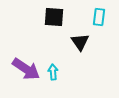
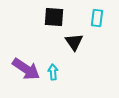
cyan rectangle: moved 2 px left, 1 px down
black triangle: moved 6 px left
